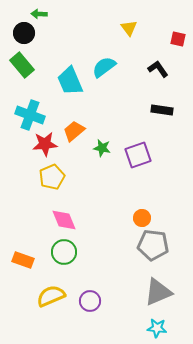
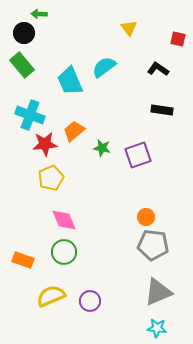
black L-shape: rotated 20 degrees counterclockwise
yellow pentagon: moved 1 px left, 1 px down
orange circle: moved 4 px right, 1 px up
